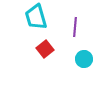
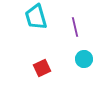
purple line: rotated 18 degrees counterclockwise
red square: moved 3 px left, 19 px down; rotated 12 degrees clockwise
